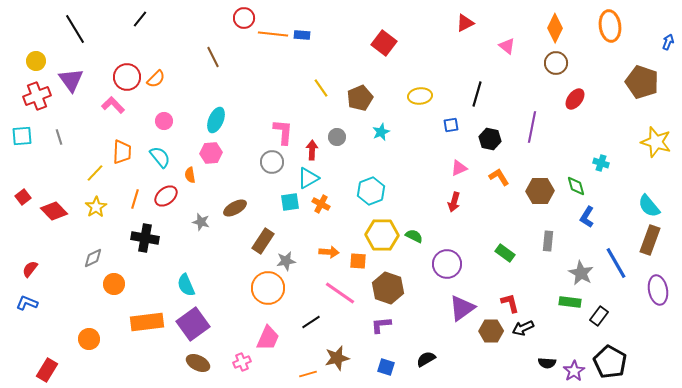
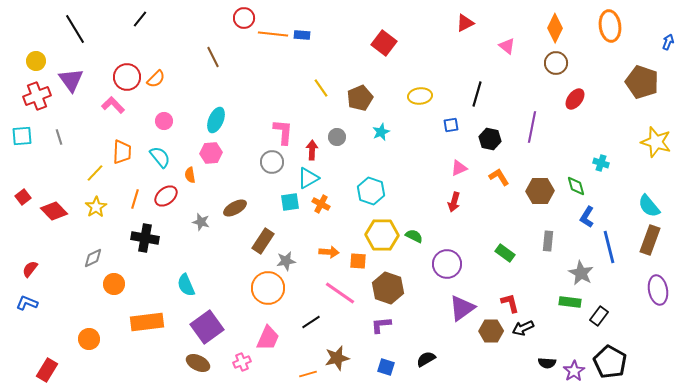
cyan hexagon at (371, 191): rotated 20 degrees counterclockwise
blue line at (616, 263): moved 7 px left, 16 px up; rotated 16 degrees clockwise
purple square at (193, 324): moved 14 px right, 3 px down
